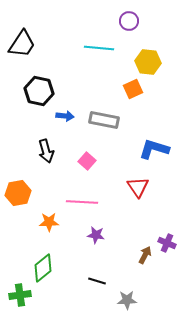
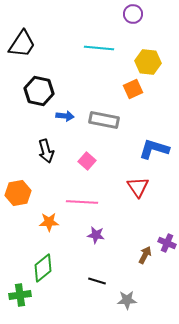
purple circle: moved 4 px right, 7 px up
